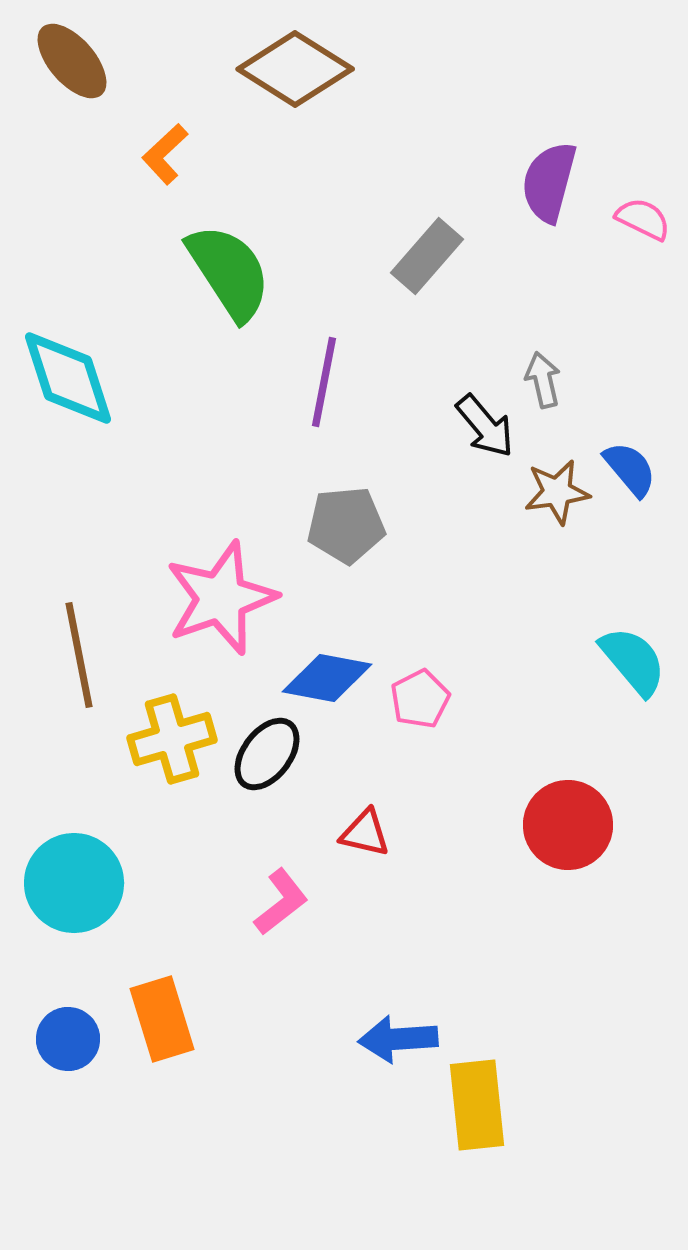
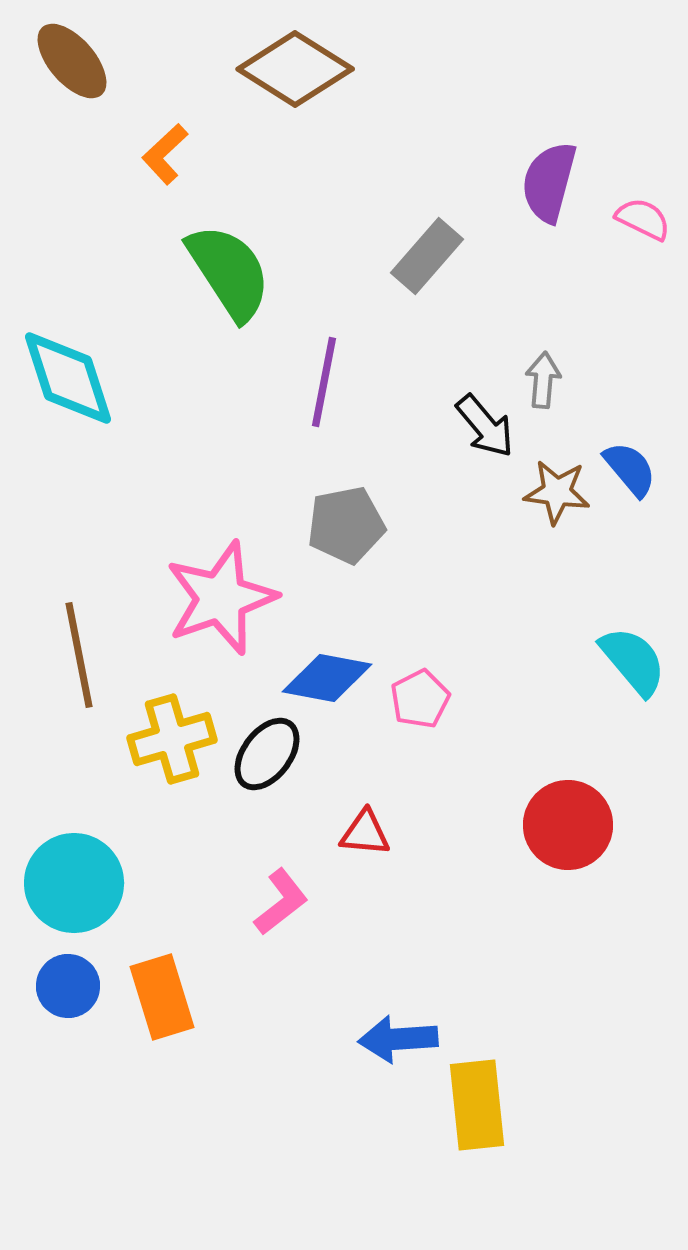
gray arrow: rotated 18 degrees clockwise
brown star: rotated 16 degrees clockwise
gray pentagon: rotated 6 degrees counterclockwise
red triangle: rotated 8 degrees counterclockwise
orange rectangle: moved 22 px up
blue circle: moved 53 px up
